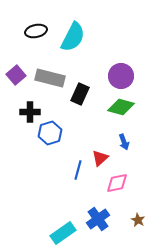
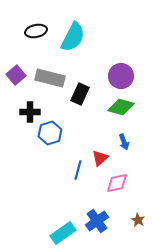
blue cross: moved 1 px left, 2 px down
